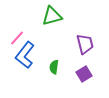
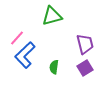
blue L-shape: rotated 8 degrees clockwise
purple square: moved 1 px right, 6 px up
